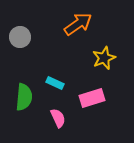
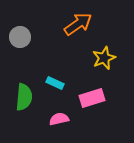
pink semicircle: moved 1 px right, 1 px down; rotated 78 degrees counterclockwise
